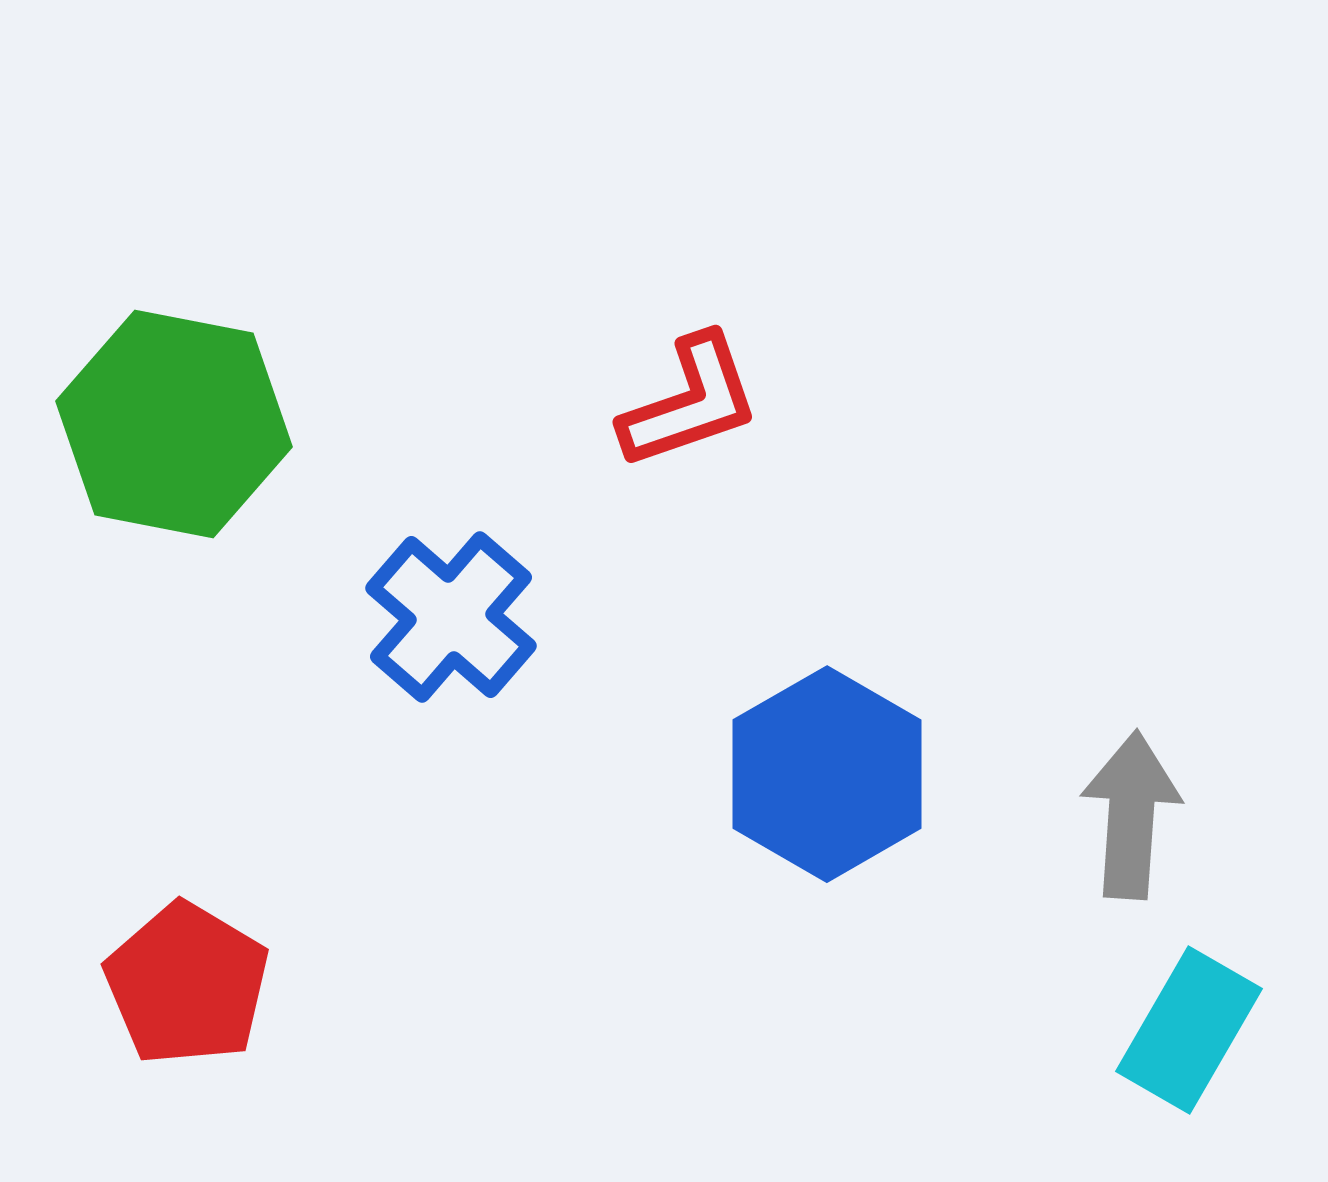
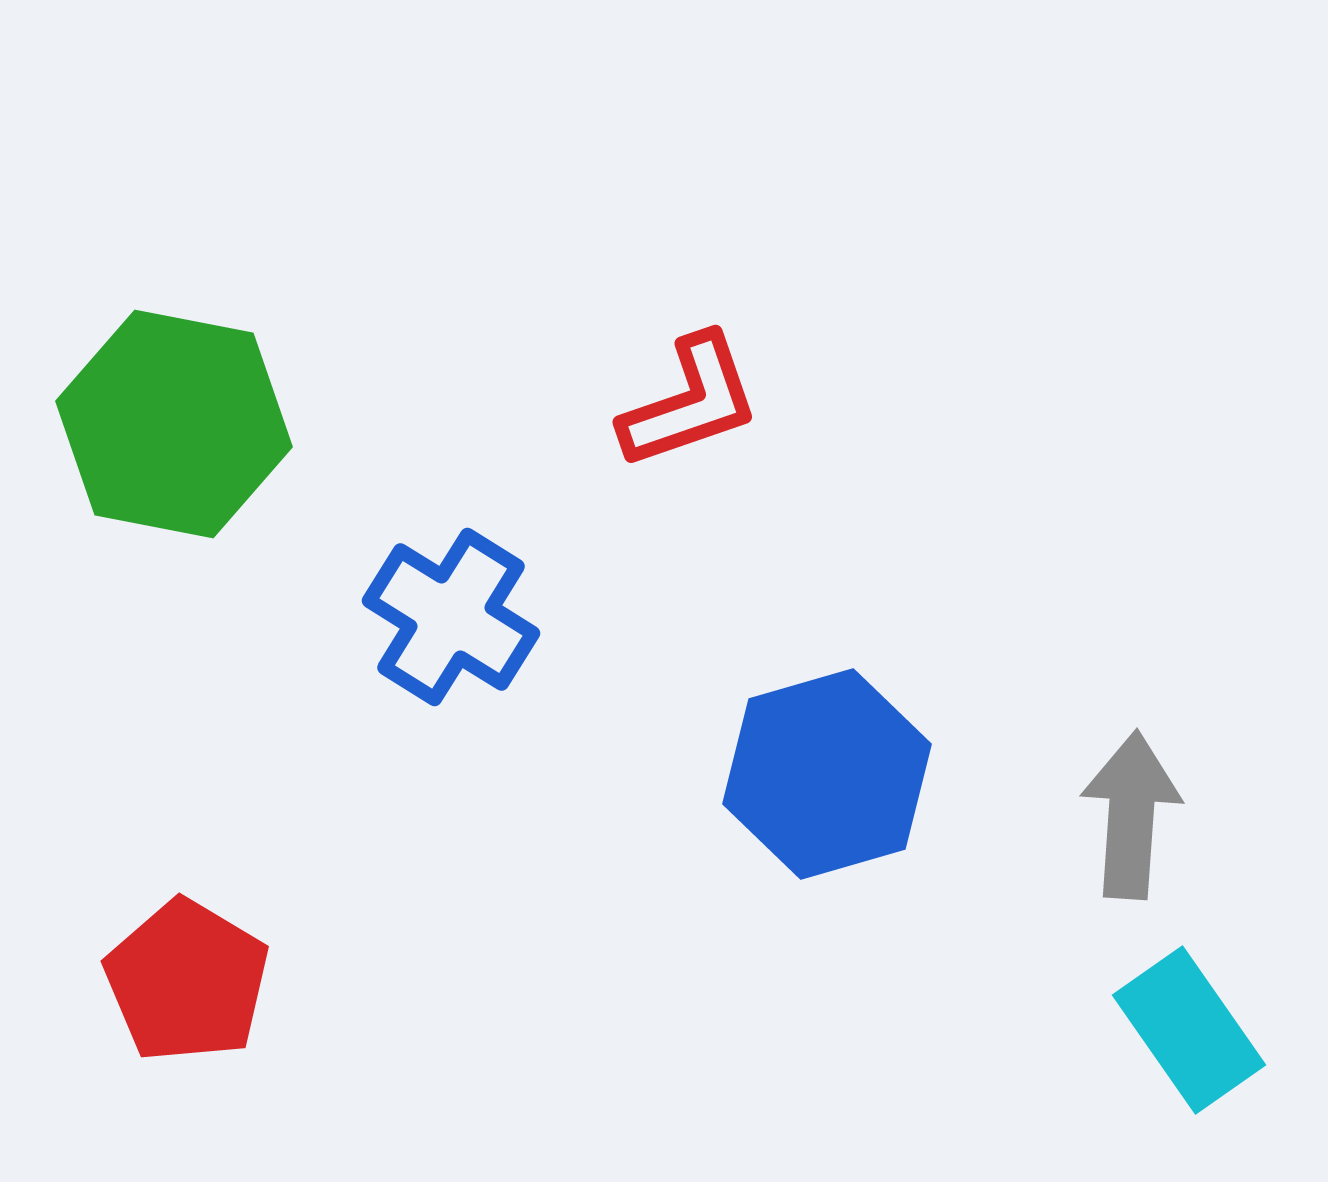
blue cross: rotated 9 degrees counterclockwise
blue hexagon: rotated 14 degrees clockwise
red pentagon: moved 3 px up
cyan rectangle: rotated 65 degrees counterclockwise
